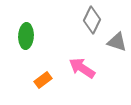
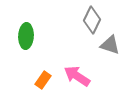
gray triangle: moved 7 px left, 3 px down
pink arrow: moved 5 px left, 8 px down
orange rectangle: rotated 18 degrees counterclockwise
